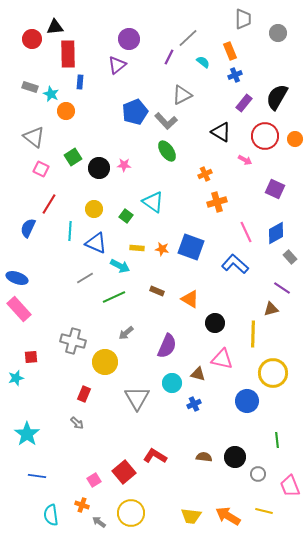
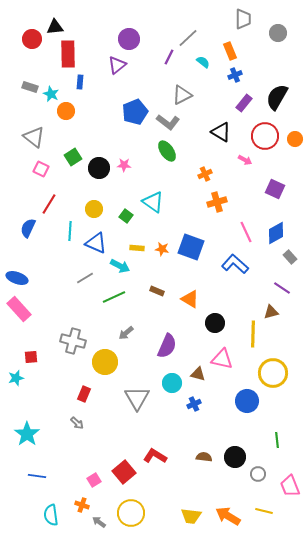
gray L-shape at (166, 121): moved 2 px right, 1 px down; rotated 10 degrees counterclockwise
brown triangle at (271, 309): moved 3 px down
